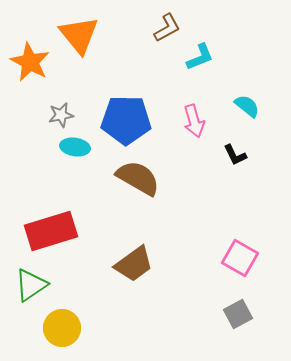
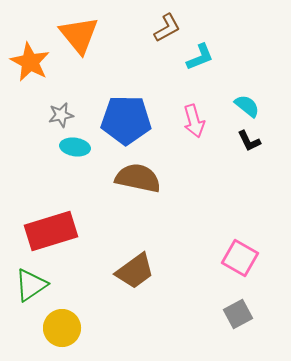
black L-shape: moved 14 px right, 14 px up
brown semicircle: rotated 18 degrees counterclockwise
brown trapezoid: moved 1 px right, 7 px down
